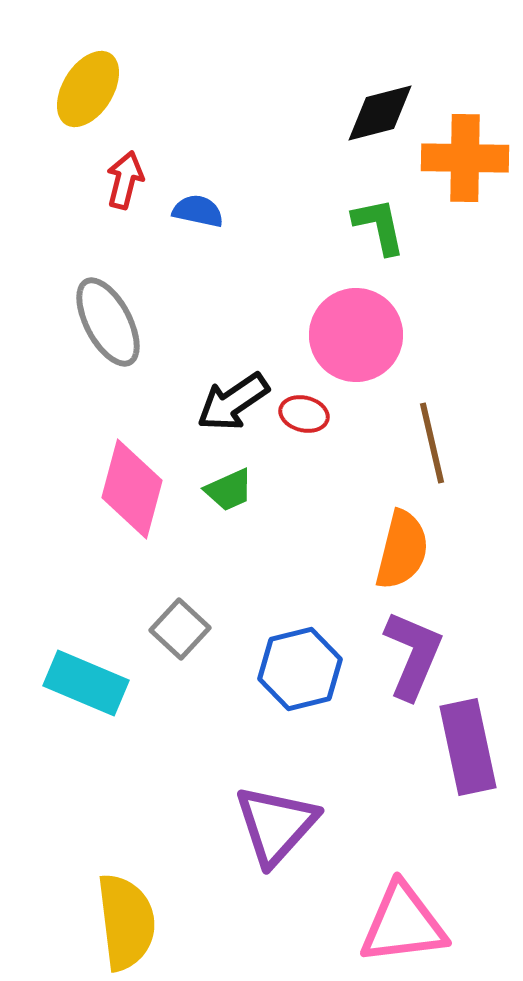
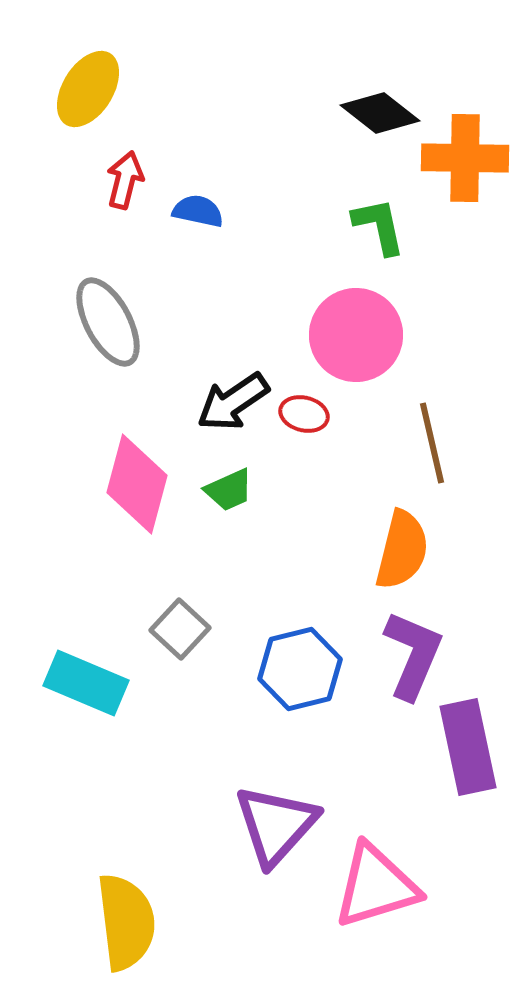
black diamond: rotated 52 degrees clockwise
pink diamond: moved 5 px right, 5 px up
pink triangle: moved 27 px left, 38 px up; rotated 10 degrees counterclockwise
